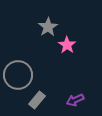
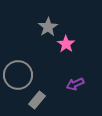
pink star: moved 1 px left, 1 px up
purple arrow: moved 16 px up
